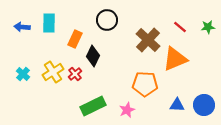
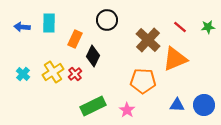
orange pentagon: moved 2 px left, 3 px up
pink star: rotated 14 degrees counterclockwise
